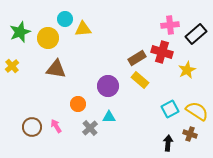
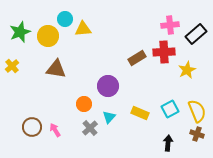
yellow circle: moved 2 px up
red cross: moved 2 px right; rotated 20 degrees counterclockwise
yellow rectangle: moved 33 px down; rotated 18 degrees counterclockwise
orange circle: moved 6 px right
yellow semicircle: rotated 35 degrees clockwise
cyan triangle: rotated 48 degrees counterclockwise
pink arrow: moved 1 px left, 4 px down
brown cross: moved 7 px right
